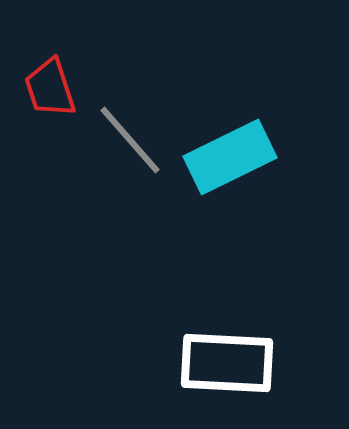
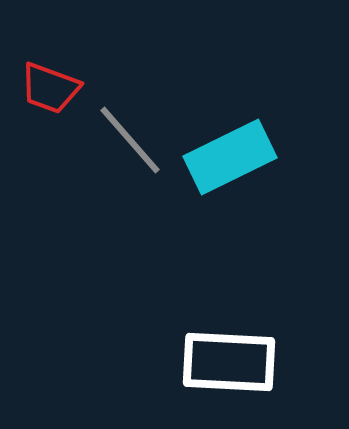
red trapezoid: rotated 52 degrees counterclockwise
white rectangle: moved 2 px right, 1 px up
